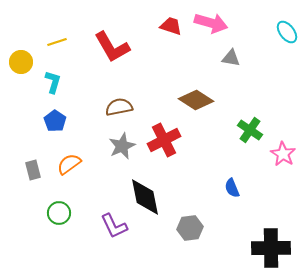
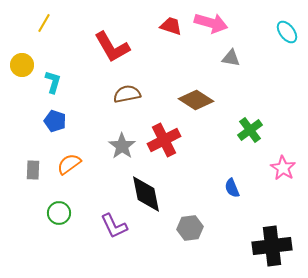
yellow line: moved 13 px left, 19 px up; rotated 42 degrees counterclockwise
yellow circle: moved 1 px right, 3 px down
brown semicircle: moved 8 px right, 13 px up
blue pentagon: rotated 15 degrees counterclockwise
green cross: rotated 20 degrees clockwise
gray star: rotated 12 degrees counterclockwise
pink star: moved 14 px down
gray rectangle: rotated 18 degrees clockwise
black diamond: moved 1 px right, 3 px up
black cross: moved 1 px right, 2 px up; rotated 6 degrees counterclockwise
